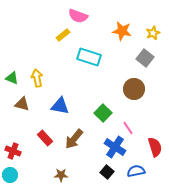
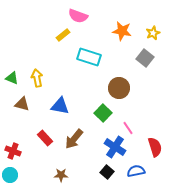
brown circle: moved 15 px left, 1 px up
